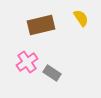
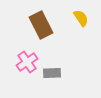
brown rectangle: rotated 76 degrees clockwise
gray rectangle: rotated 36 degrees counterclockwise
